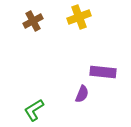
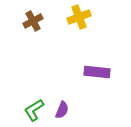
purple rectangle: moved 6 px left
purple semicircle: moved 20 px left, 16 px down
